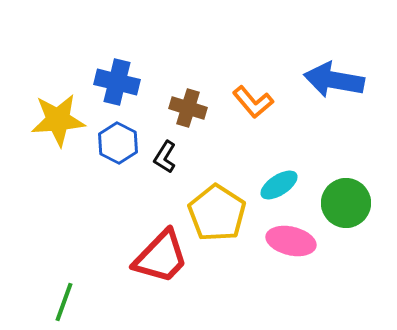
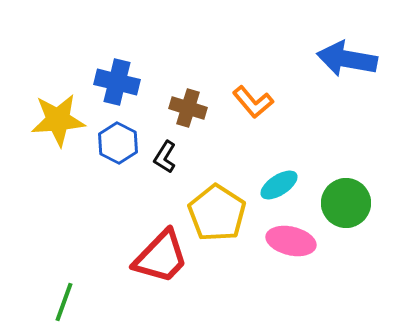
blue arrow: moved 13 px right, 21 px up
